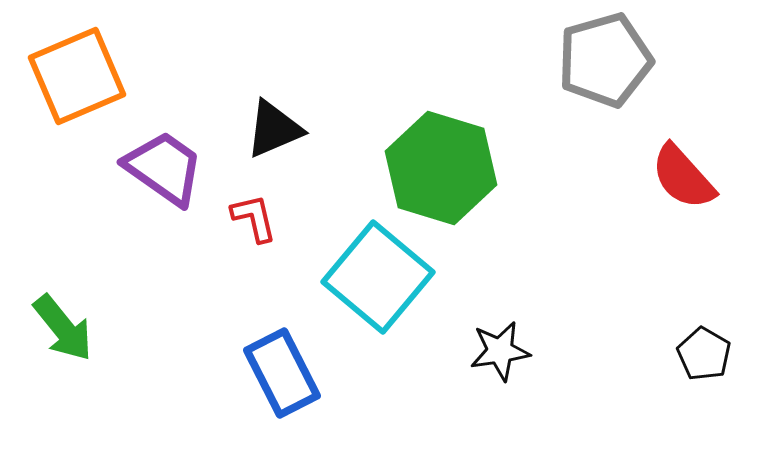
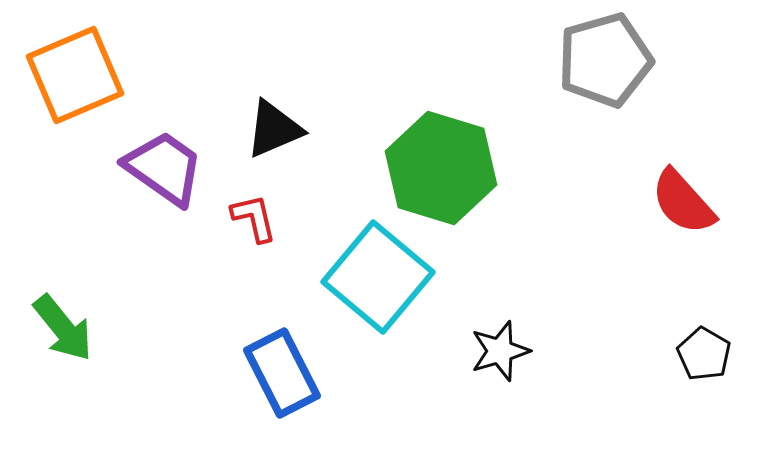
orange square: moved 2 px left, 1 px up
red semicircle: moved 25 px down
black star: rotated 8 degrees counterclockwise
